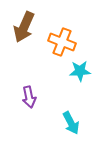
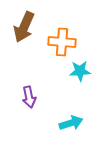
orange cross: rotated 16 degrees counterclockwise
cyan arrow: rotated 80 degrees counterclockwise
